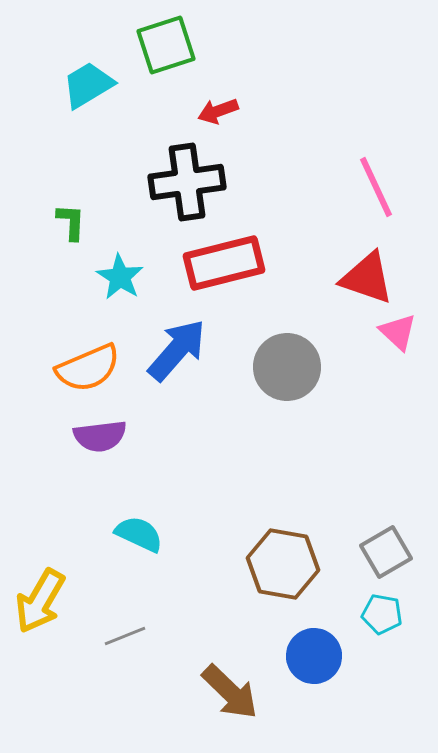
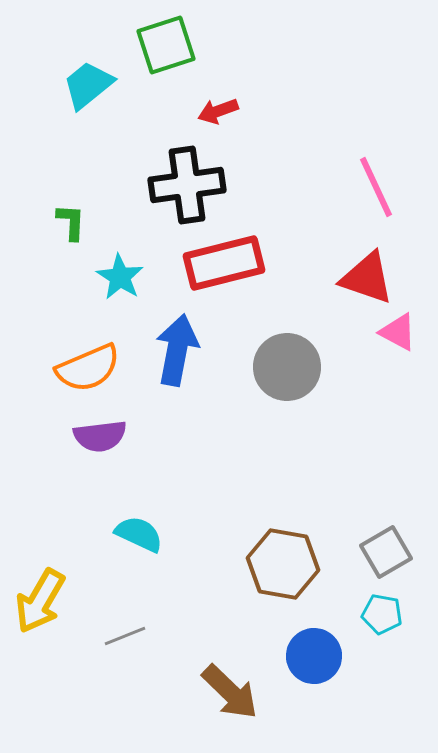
cyan trapezoid: rotated 8 degrees counterclockwise
black cross: moved 3 px down
pink triangle: rotated 15 degrees counterclockwise
blue arrow: rotated 30 degrees counterclockwise
